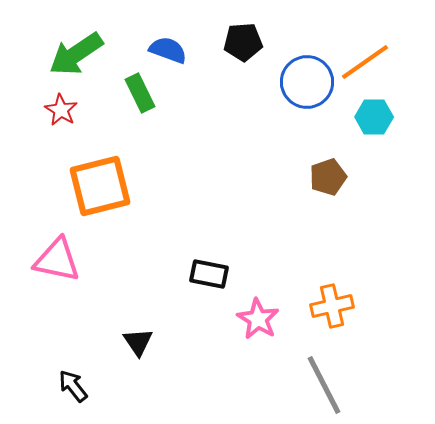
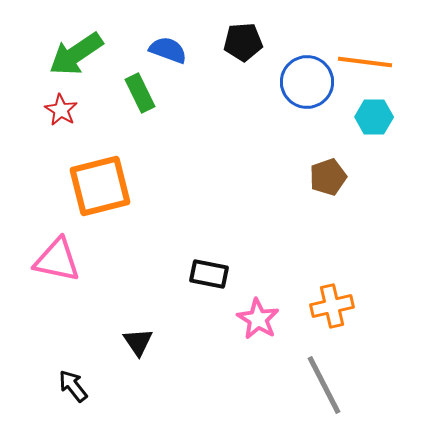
orange line: rotated 42 degrees clockwise
